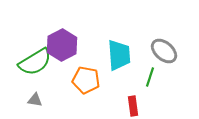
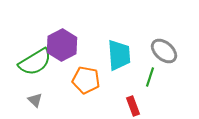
gray triangle: rotated 35 degrees clockwise
red rectangle: rotated 12 degrees counterclockwise
